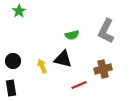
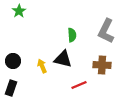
green semicircle: rotated 80 degrees counterclockwise
brown cross: moved 1 px left, 4 px up; rotated 18 degrees clockwise
black rectangle: rotated 28 degrees clockwise
